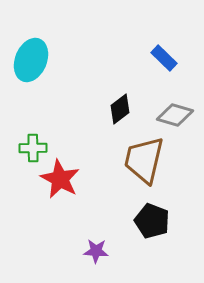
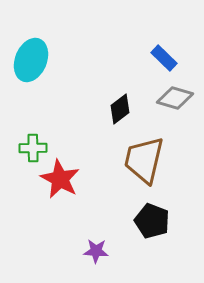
gray diamond: moved 17 px up
